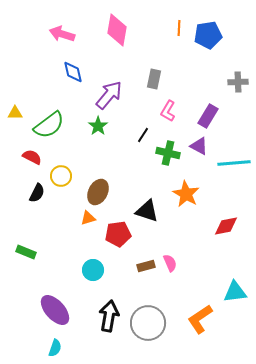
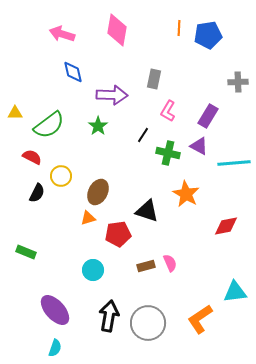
purple arrow: moved 3 px right; rotated 52 degrees clockwise
